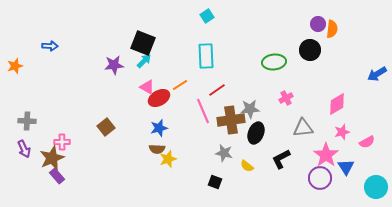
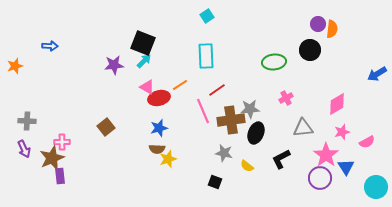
red ellipse at (159, 98): rotated 15 degrees clockwise
purple rectangle at (57, 176): moved 3 px right; rotated 35 degrees clockwise
